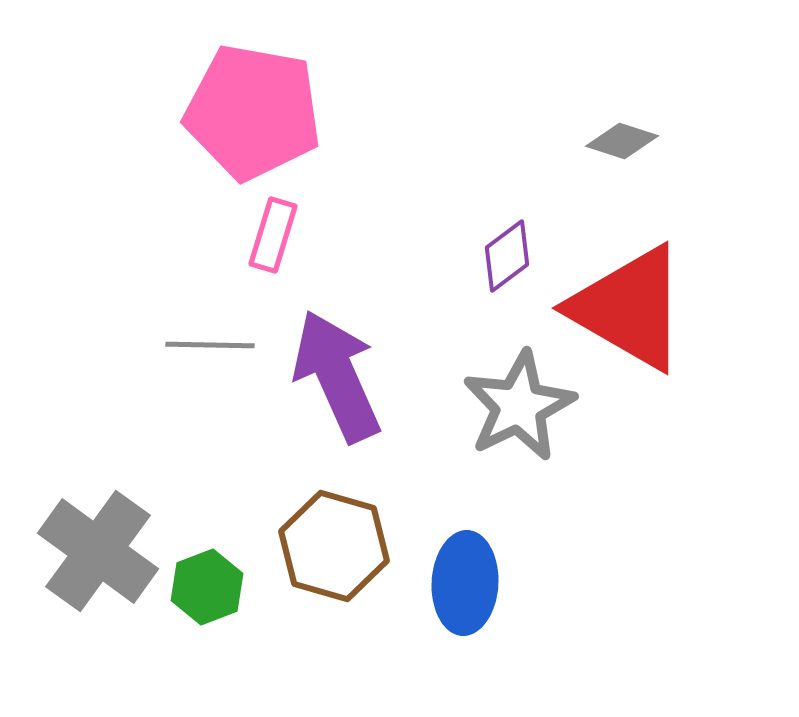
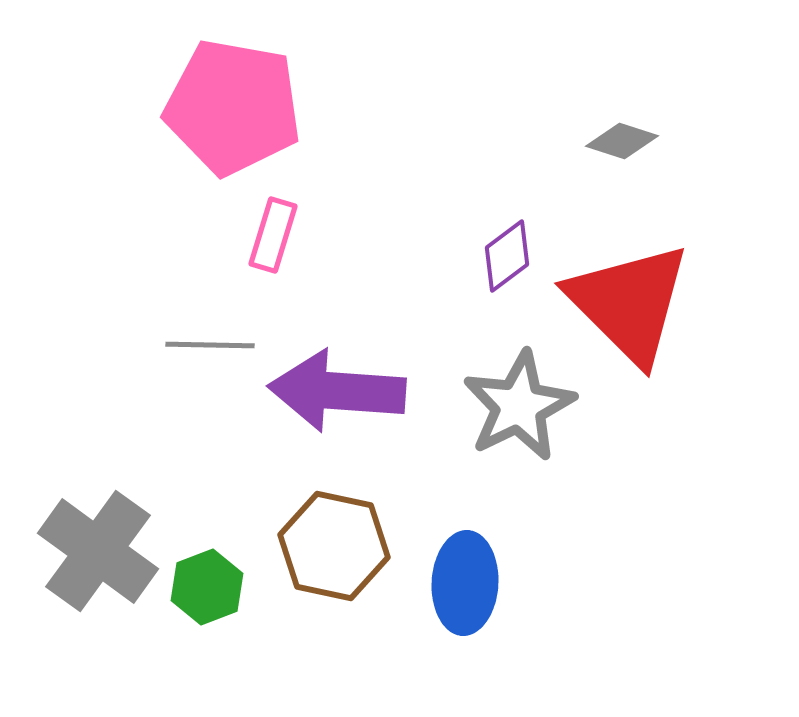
pink pentagon: moved 20 px left, 5 px up
red triangle: moved 5 px up; rotated 15 degrees clockwise
purple arrow: moved 15 px down; rotated 62 degrees counterclockwise
brown hexagon: rotated 4 degrees counterclockwise
